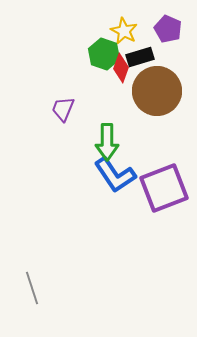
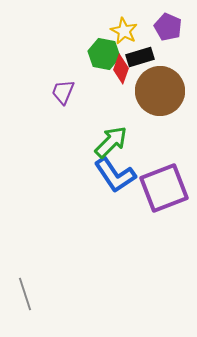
purple pentagon: moved 2 px up
green hexagon: rotated 8 degrees counterclockwise
red diamond: moved 1 px down
brown circle: moved 3 px right
purple trapezoid: moved 17 px up
green arrow: moved 4 px right; rotated 135 degrees counterclockwise
gray line: moved 7 px left, 6 px down
